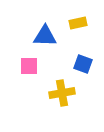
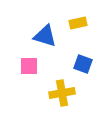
blue triangle: rotated 15 degrees clockwise
